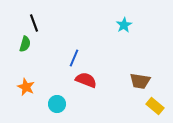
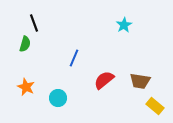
red semicircle: moved 18 px right; rotated 60 degrees counterclockwise
cyan circle: moved 1 px right, 6 px up
